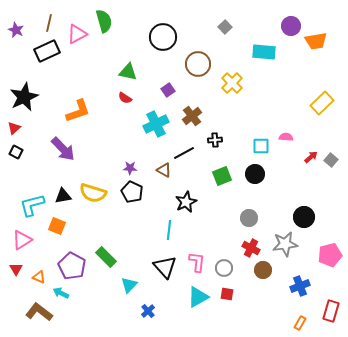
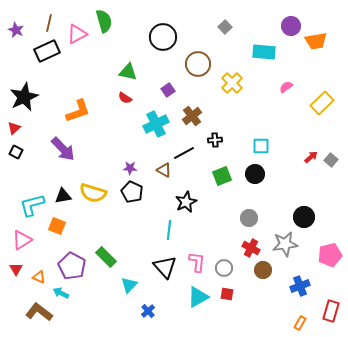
pink semicircle at (286, 137): moved 50 px up; rotated 40 degrees counterclockwise
